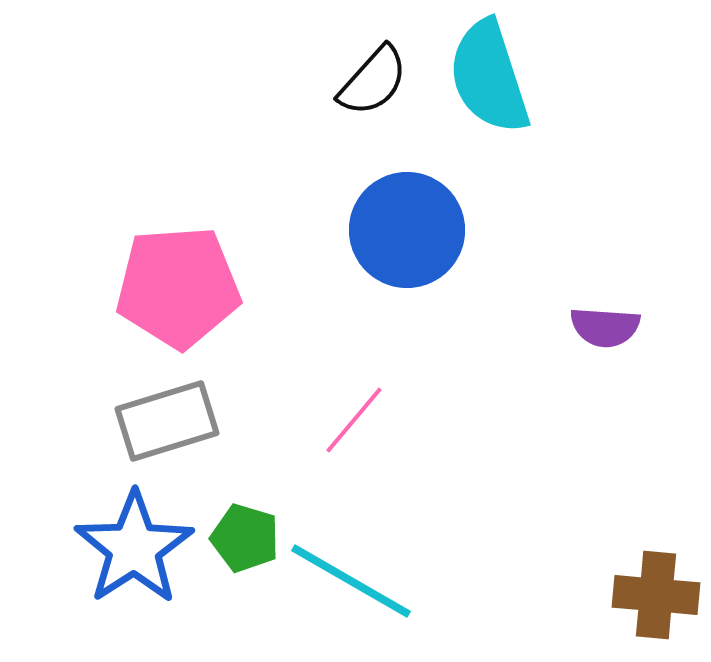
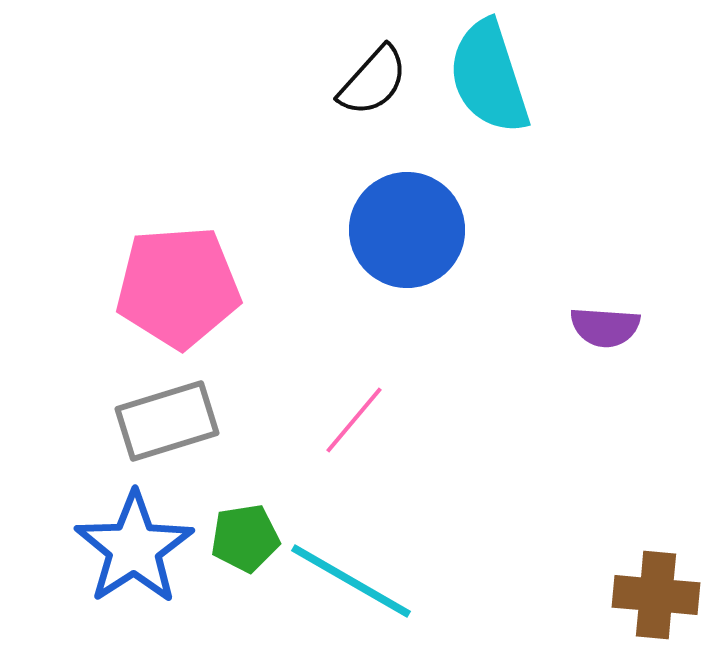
green pentagon: rotated 26 degrees counterclockwise
